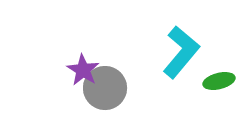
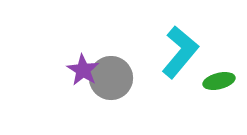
cyan L-shape: moved 1 px left
gray circle: moved 6 px right, 10 px up
